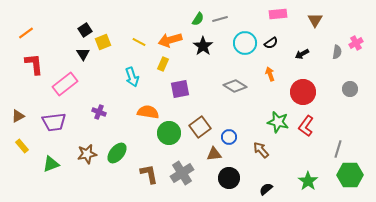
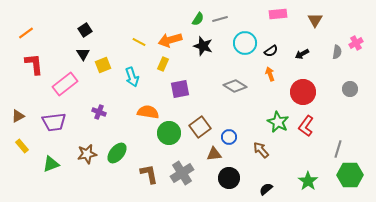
yellow square at (103, 42): moved 23 px down
black semicircle at (271, 43): moved 8 px down
black star at (203, 46): rotated 18 degrees counterclockwise
green star at (278, 122): rotated 15 degrees clockwise
